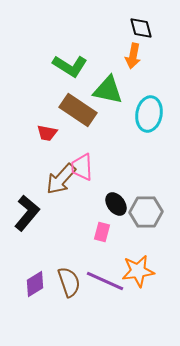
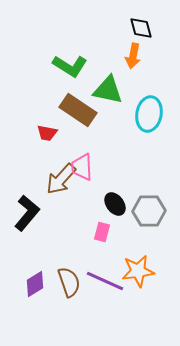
black ellipse: moved 1 px left
gray hexagon: moved 3 px right, 1 px up
